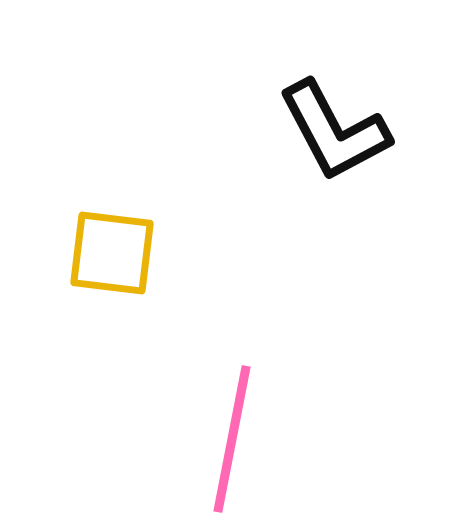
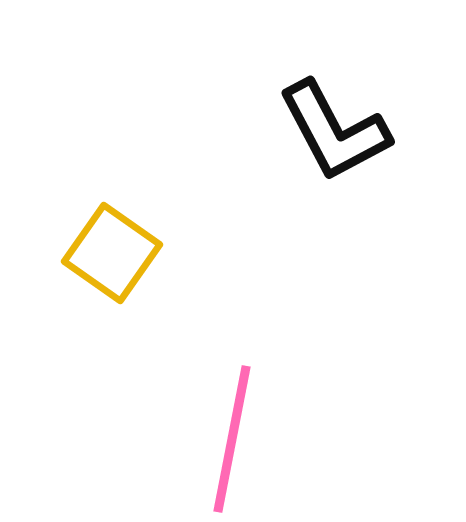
yellow square: rotated 28 degrees clockwise
